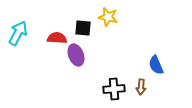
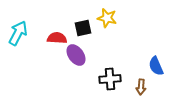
yellow star: moved 1 px left, 1 px down
black square: rotated 18 degrees counterclockwise
purple ellipse: rotated 15 degrees counterclockwise
blue semicircle: moved 1 px down
black cross: moved 4 px left, 10 px up
